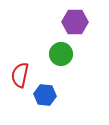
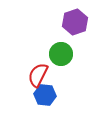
purple hexagon: rotated 20 degrees counterclockwise
red semicircle: moved 18 px right; rotated 15 degrees clockwise
